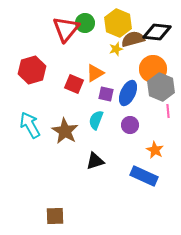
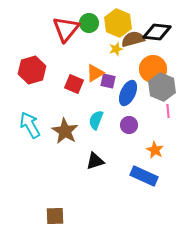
green circle: moved 4 px right
gray hexagon: moved 1 px right
purple square: moved 2 px right, 13 px up
purple circle: moved 1 px left
